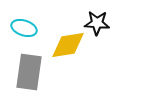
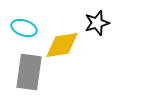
black star: rotated 20 degrees counterclockwise
yellow diamond: moved 6 px left
